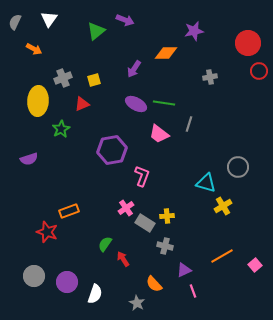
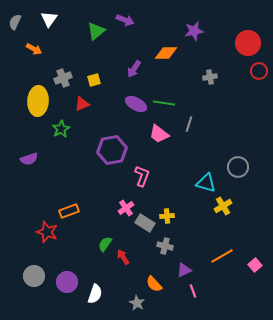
red arrow at (123, 259): moved 2 px up
